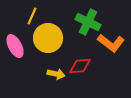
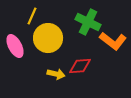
orange L-shape: moved 2 px right, 2 px up
